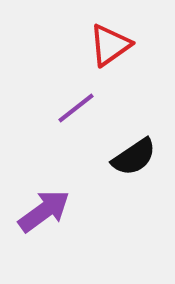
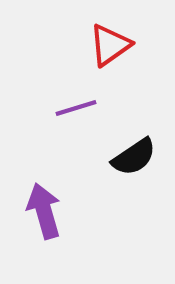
purple line: rotated 21 degrees clockwise
purple arrow: rotated 70 degrees counterclockwise
